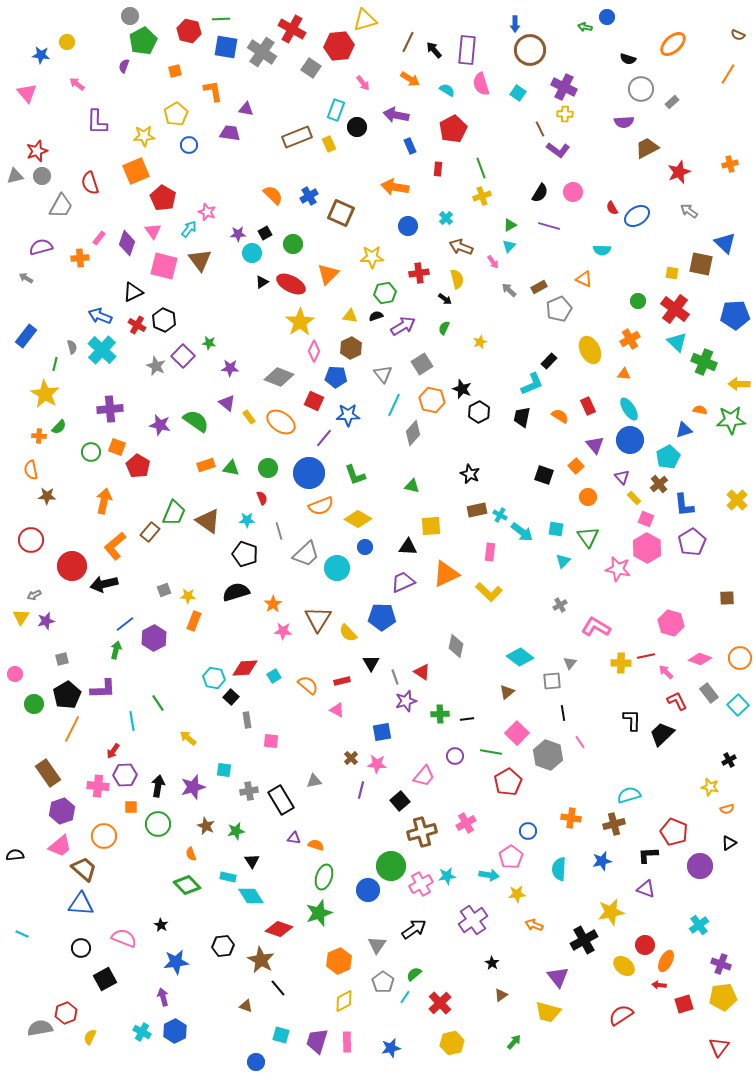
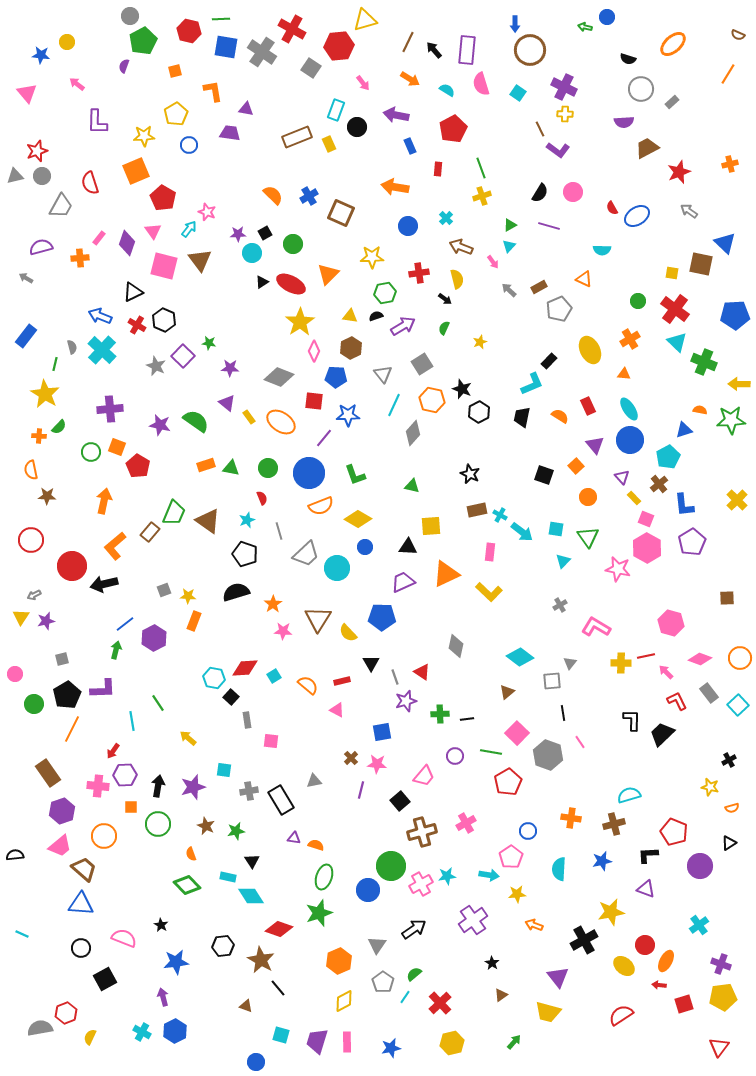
red square at (314, 401): rotated 18 degrees counterclockwise
cyan star at (247, 520): rotated 21 degrees counterclockwise
orange semicircle at (727, 809): moved 5 px right, 1 px up
